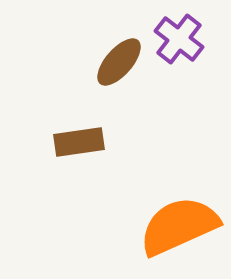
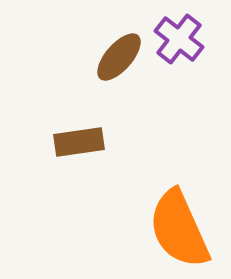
brown ellipse: moved 5 px up
orange semicircle: moved 3 px down; rotated 90 degrees counterclockwise
